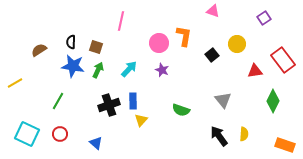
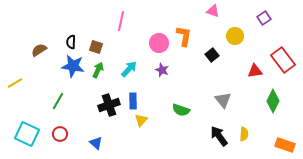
yellow circle: moved 2 px left, 8 px up
